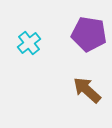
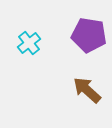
purple pentagon: moved 1 px down
